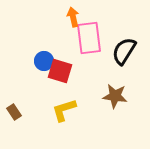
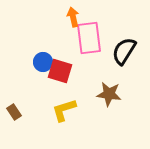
blue circle: moved 1 px left, 1 px down
brown star: moved 6 px left, 2 px up
